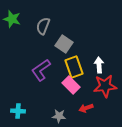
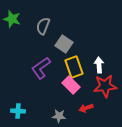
purple L-shape: moved 2 px up
